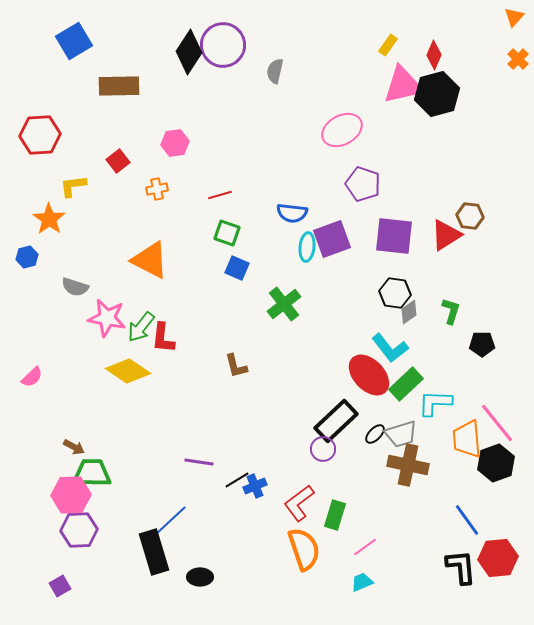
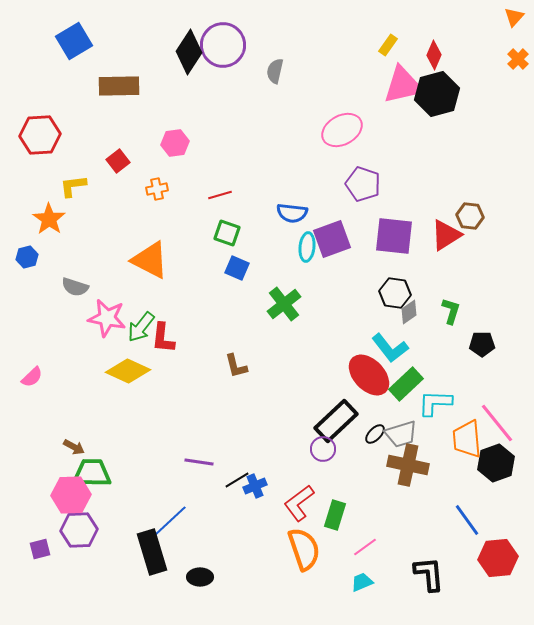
yellow diamond at (128, 371): rotated 9 degrees counterclockwise
black rectangle at (154, 552): moved 2 px left
black L-shape at (461, 567): moved 32 px left, 7 px down
purple square at (60, 586): moved 20 px left, 37 px up; rotated 15 degrees clockwise
